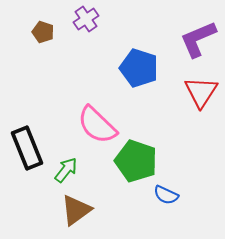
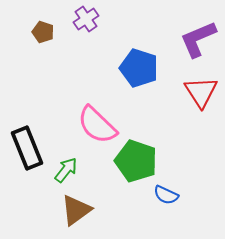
red triangle: rotated 6 degrees counterclockwise
